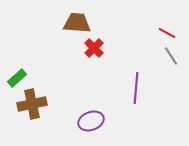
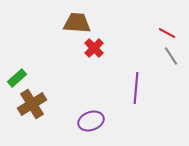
brown cross: rotated 20 degrees counterclockwise
